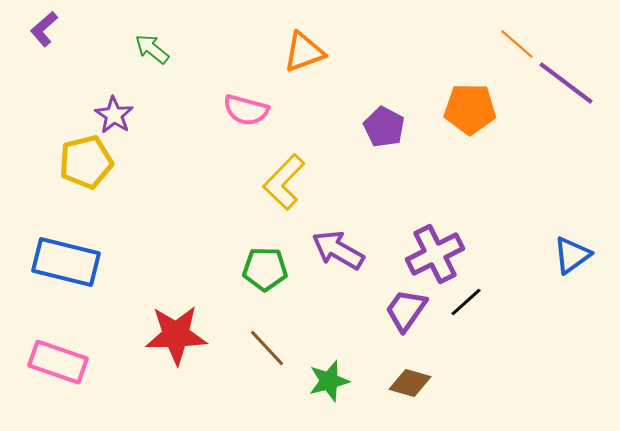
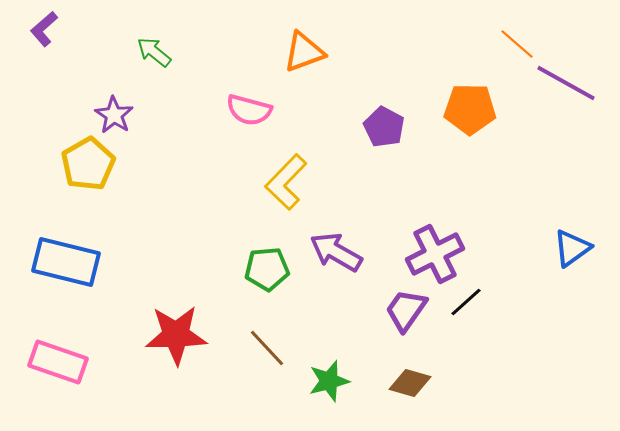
green arrow: moved 2 px right, 3 px down
purple line: rotated 8 degrees counterclockwise
pink semicircle: moved 3 px right
yellow pentagon: moved 2 px right, 2 px down; rotated 16 degrees counterclockwise
yellow L-shape: moved 2 px right
purple arrow: moved 2 px left, 2 px down
blue triangle: moved 7 px up
green pentagon: moved 2 px right; rotated 6 degrees counterclockwise
